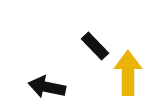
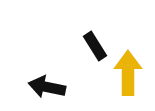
black rectangle: rotated 12 degrees clockwise
